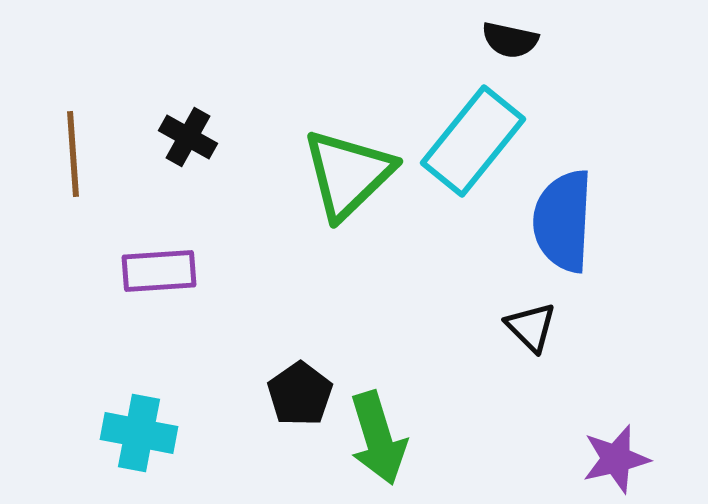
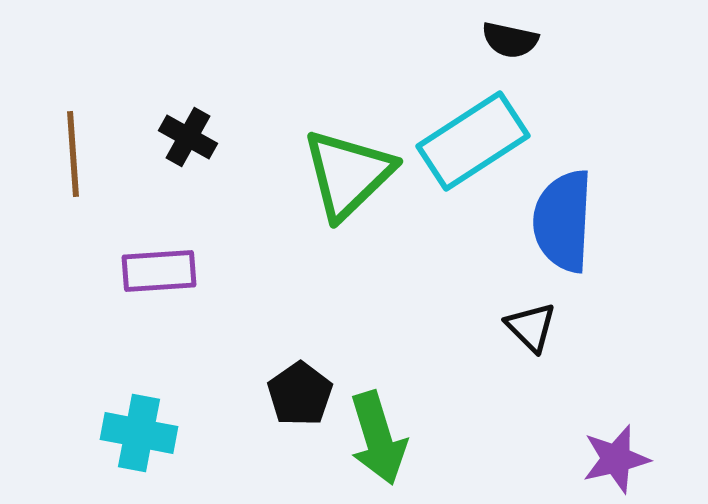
cyan rectangle: rotated 18 degrees clockwise
